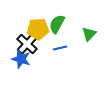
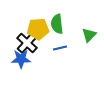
green semicircle: rotated 36 degrees counterclockwise
green triangle: moved 1 px down
black cross: moved 1 px up
blue star: rotated 18 degrees counterclockwise
